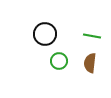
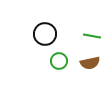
brown semicircle: rotated 108 degrees counterclockwise
